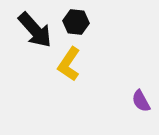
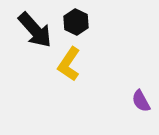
black hexagon: rotated 20 degrees clockwise
